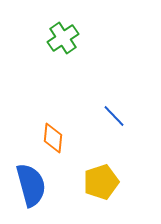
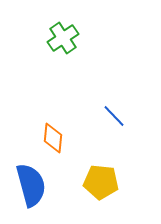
yellow pentagon: rotated 24 degrees clockwise
